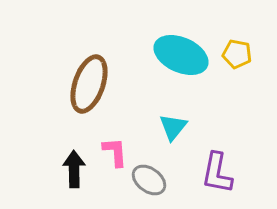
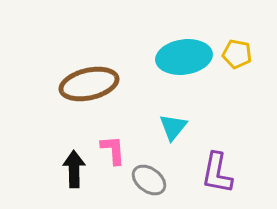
cyan ellipse: moved 3 px right, 2 px down; rotated 32 degrees counterclockwise
brown ellipse: rotated 58 degrees clockwise
pink L-shape: moved 2 px left, 2 px up
